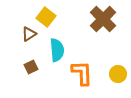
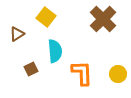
brown triangle: moved 12 px left
cyan semicircle: moved 2 px left, 1 px down
brown square: moved 2 px down
